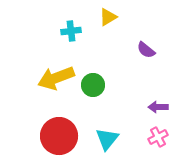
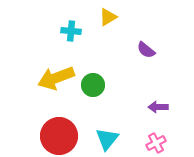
cyan cross: rotated 12 degrees clockwise
pink cross: moved 2 px left, 6 px down
